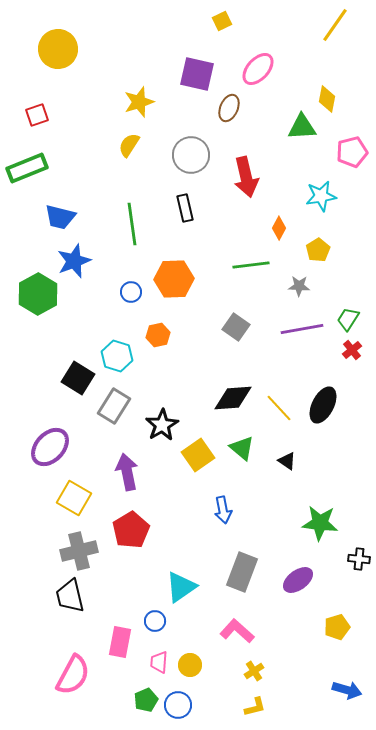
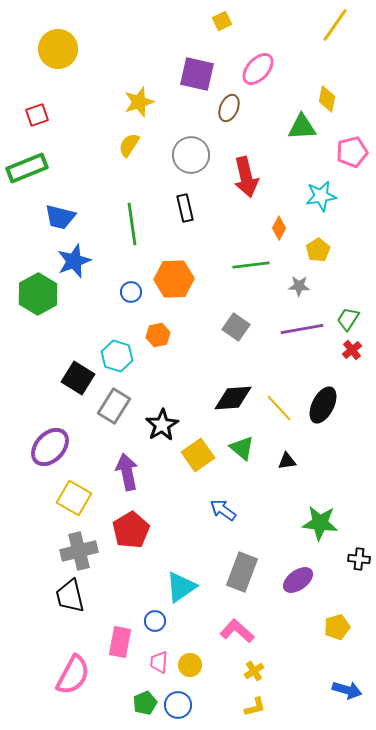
black triangle at (287, 461): rotated 42 degrees counterclockwise
blue arrow at (223, 510): rotated 136 degrees clockwise
green pentagon at (146, 700): moved 1 px left, 3 px down
